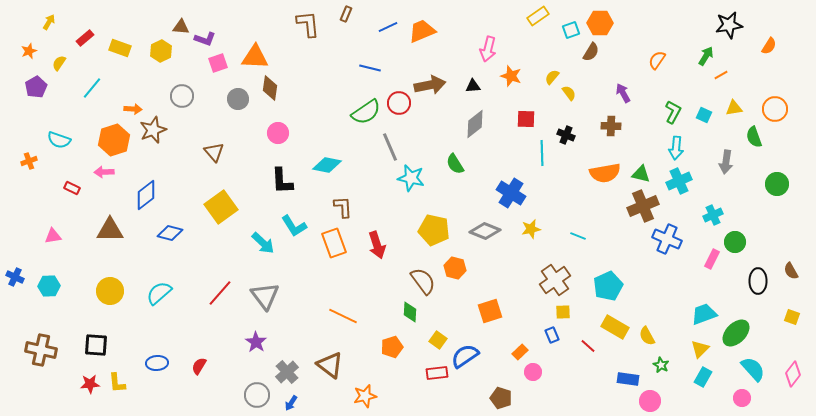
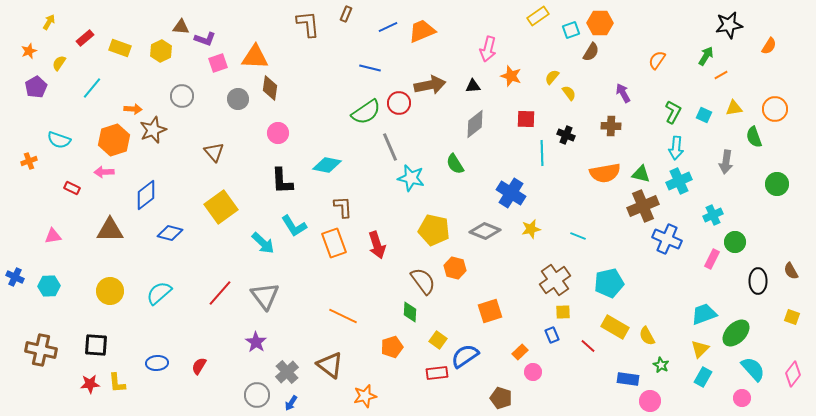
cyan pentagon at (608, 286): moved 1 px right, 3 px up; rotated 12 degrees clockwise
